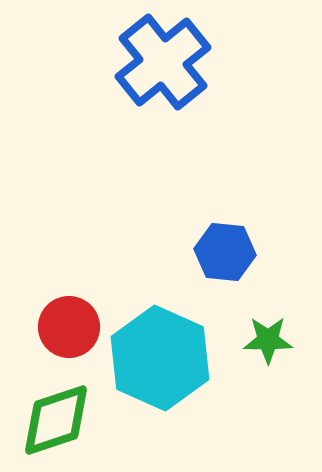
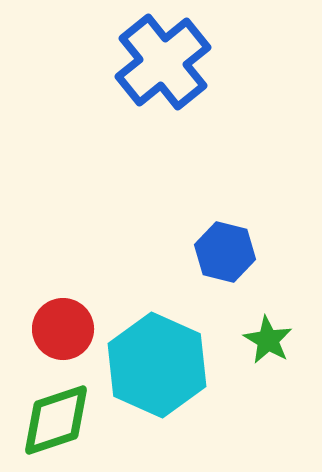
blue hexagon: rotated 8 degrees clockwise
red circle: moved 6 px left, 2 px down
green star: rotated 30 degrees clockwise
cyan hexagon: moved 3 px left, 7 px down
